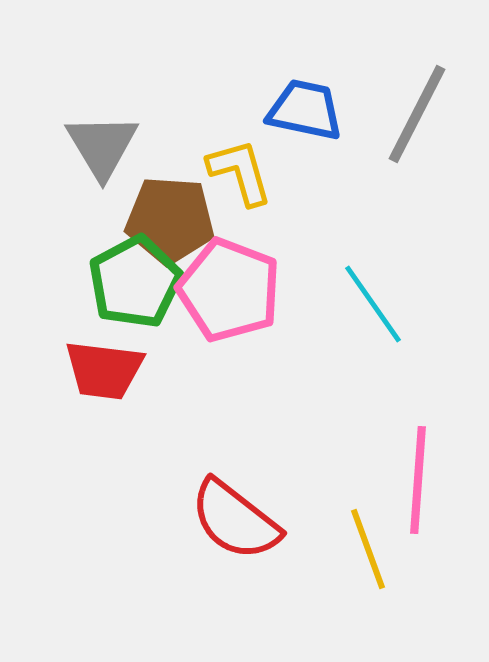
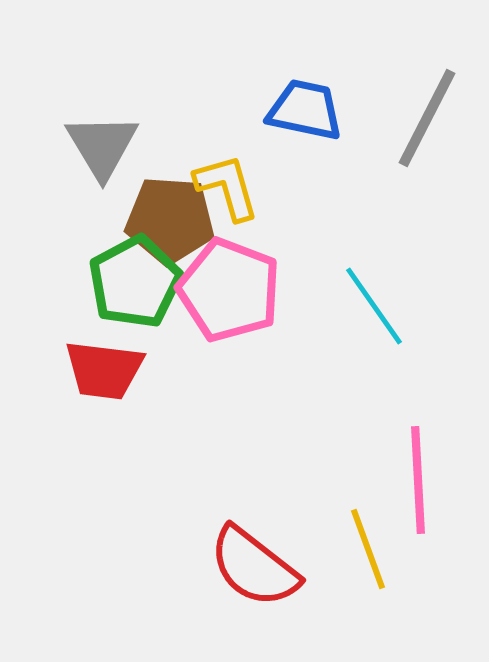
gray line: moved 10 px right, 4 px down
yellow L-shape: moved 13 px left, 15 px down
cyan line: moved 1 px right, 2 px down
pink line: rotated 7 degrees counterclockwise
red semicircle: moved 19 px right, 47 px down
